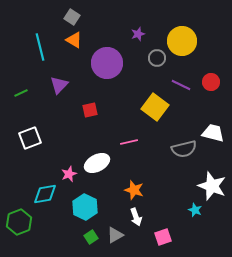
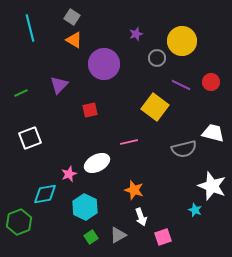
purple star: moved 2 px left
cyan line: moved 10 px left, 19 px up
purple circle: moved 3 px left, 1 px down
white arrow: moved 5 px right
gray triangle: moved 3 px right
